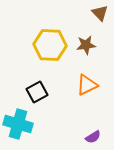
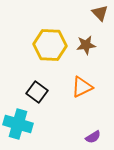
orange triangle: moved 5 px left, 2 px down
black square: rotated 25 degrees counterclockwise
